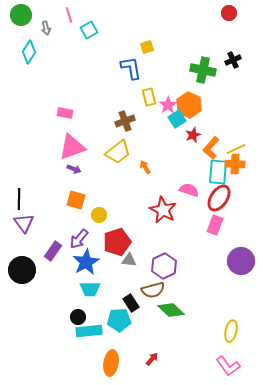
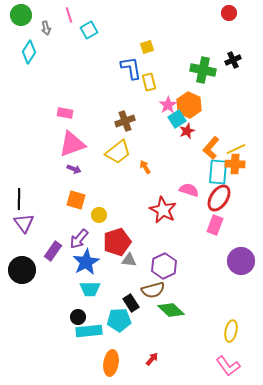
yellow rectangle at (149, 97): moved 15 px up
red star at (193, 135): moved 6 px left, 4 px up
pink triangle at (72, 147): moved 3 px up
